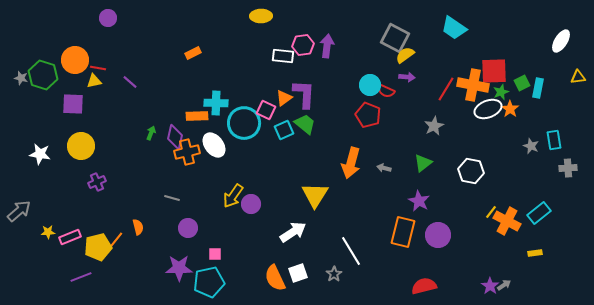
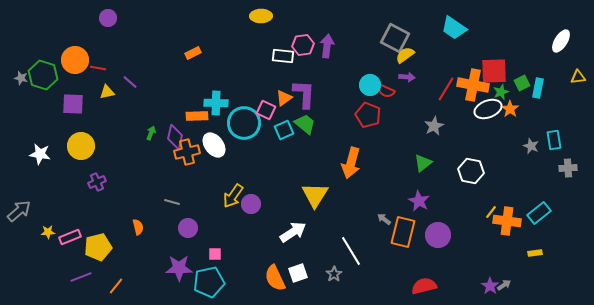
yellow triangle at (94, 81): moved 13 px right, 11 px down
gray arrow at (384, 168): moved 51 px down; rotated 24 degrees clockwise
gray line at (172, 198): moved 4 px down
orange cross at (507, 221): rotated 20 degrees counterclockwise
orange line at (116, 240): moved 46 px down
